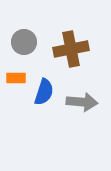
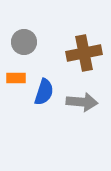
brown cross: moved 13 px right, 4 px down
